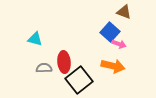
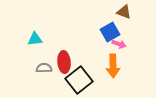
blue square: rotated 18 degrees clockwise
cyan triangle: rotated 21 degrees counterclockwise
orange arrow: rotated 75 degrees clockwise
